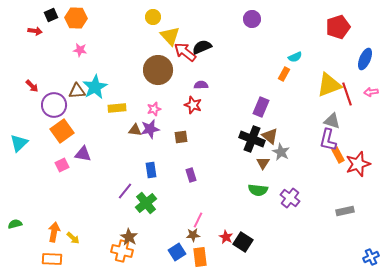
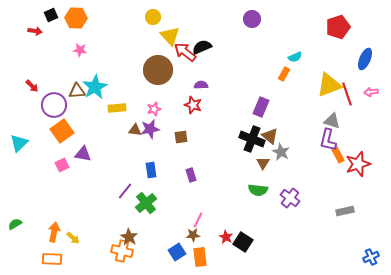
green semicircle at (15, 224): rotated 16 degrees counterclockwise
